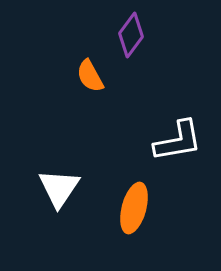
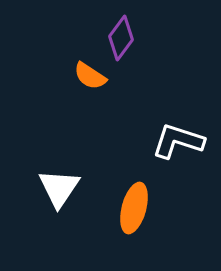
purple diamond: moved 10 px left, 3 px down
orange semicircle: rotated 28 degrees counterclockwise
white L-shape: rotated 152 degrees counterclockwise
